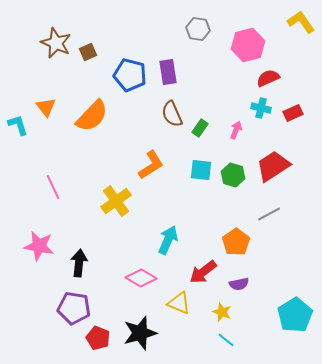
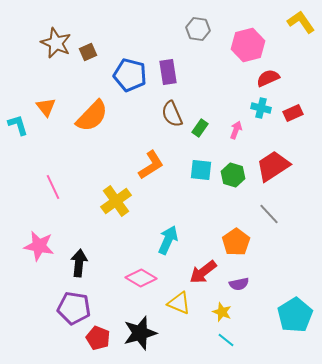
gray line: rotated 75 degrees clockwise
